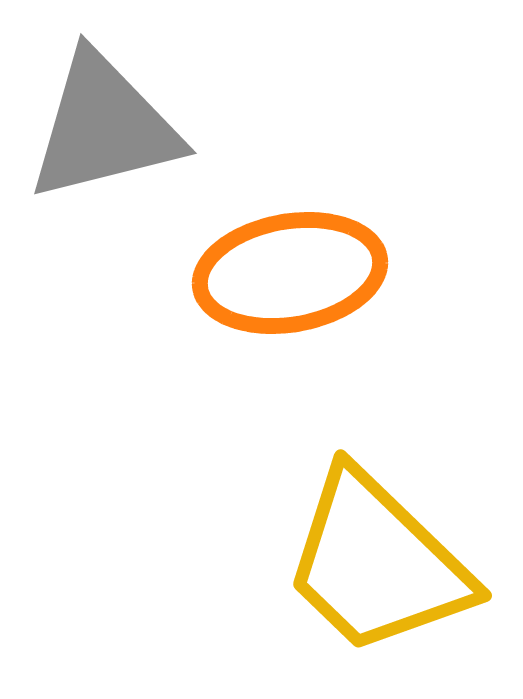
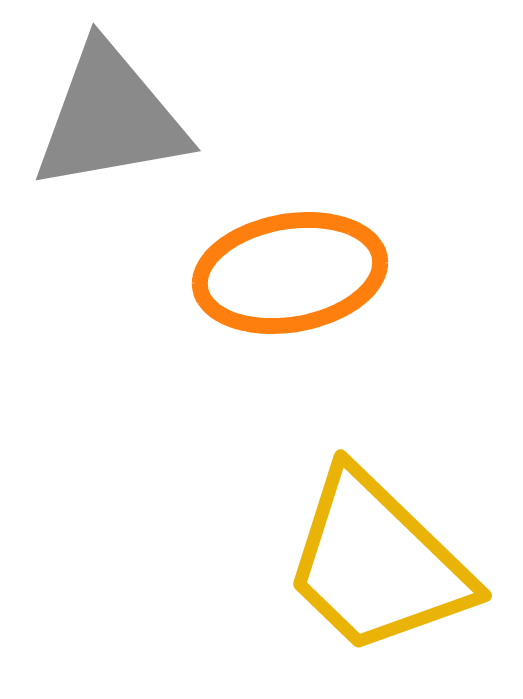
gray triangle: moved 6 px right, 9 px up; rotated 4 degrees clockwise
